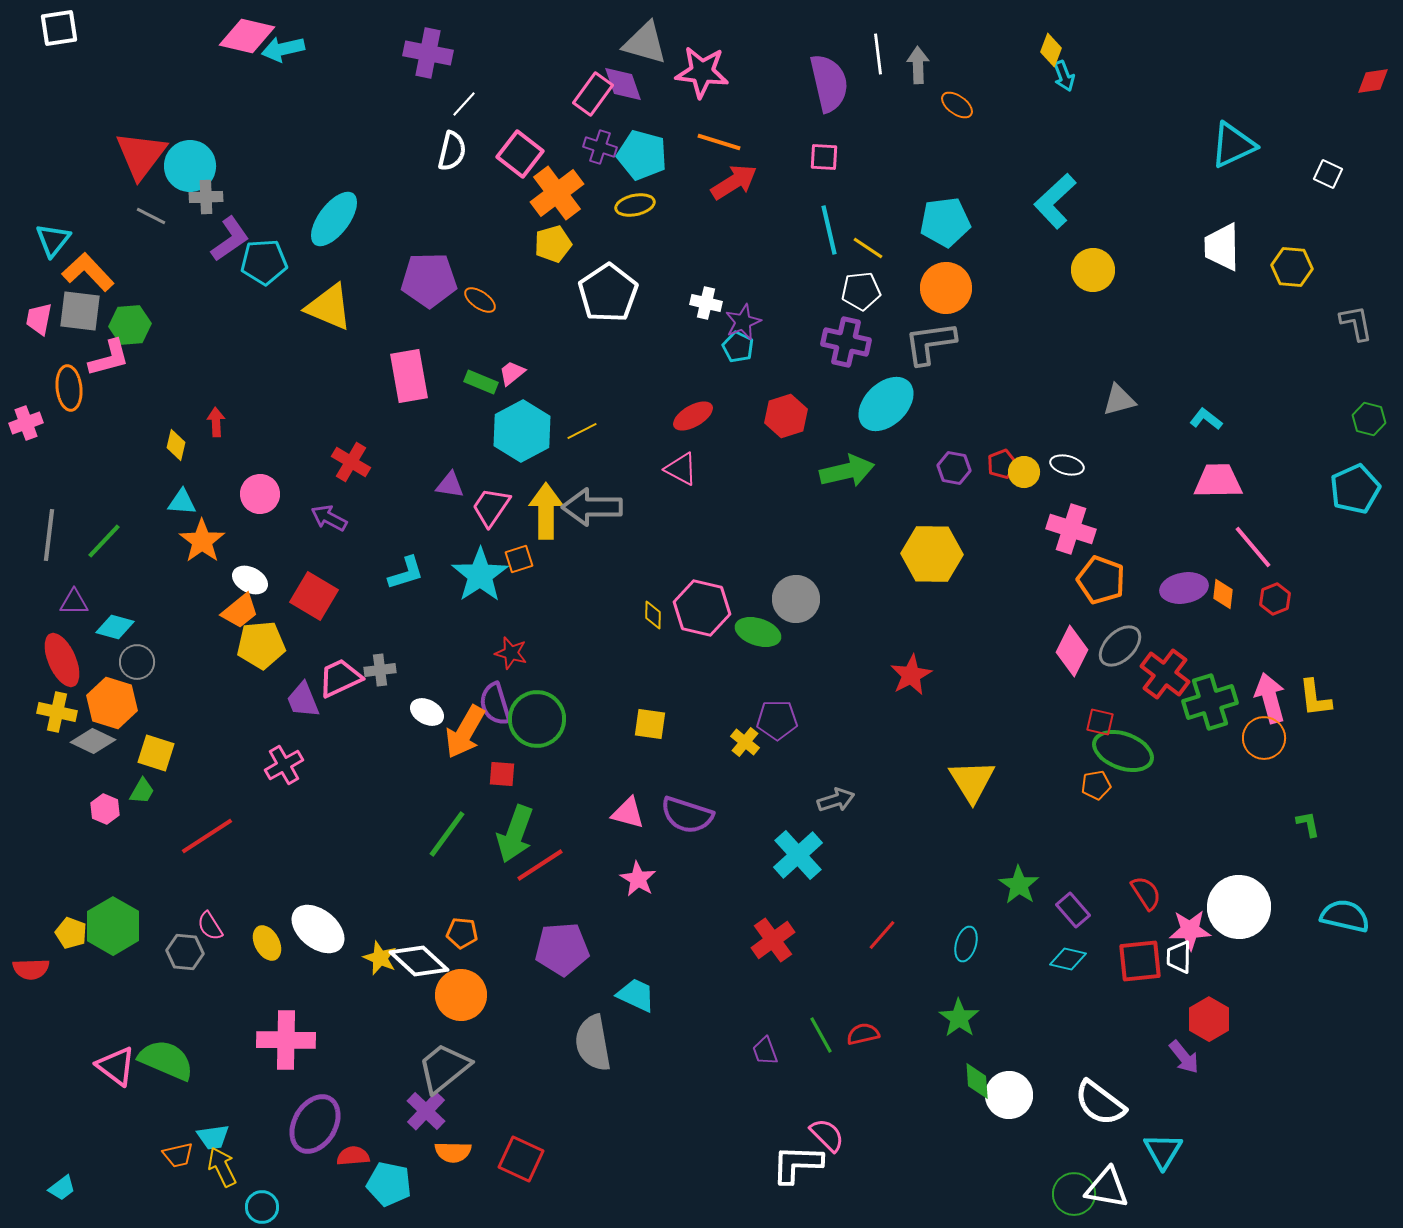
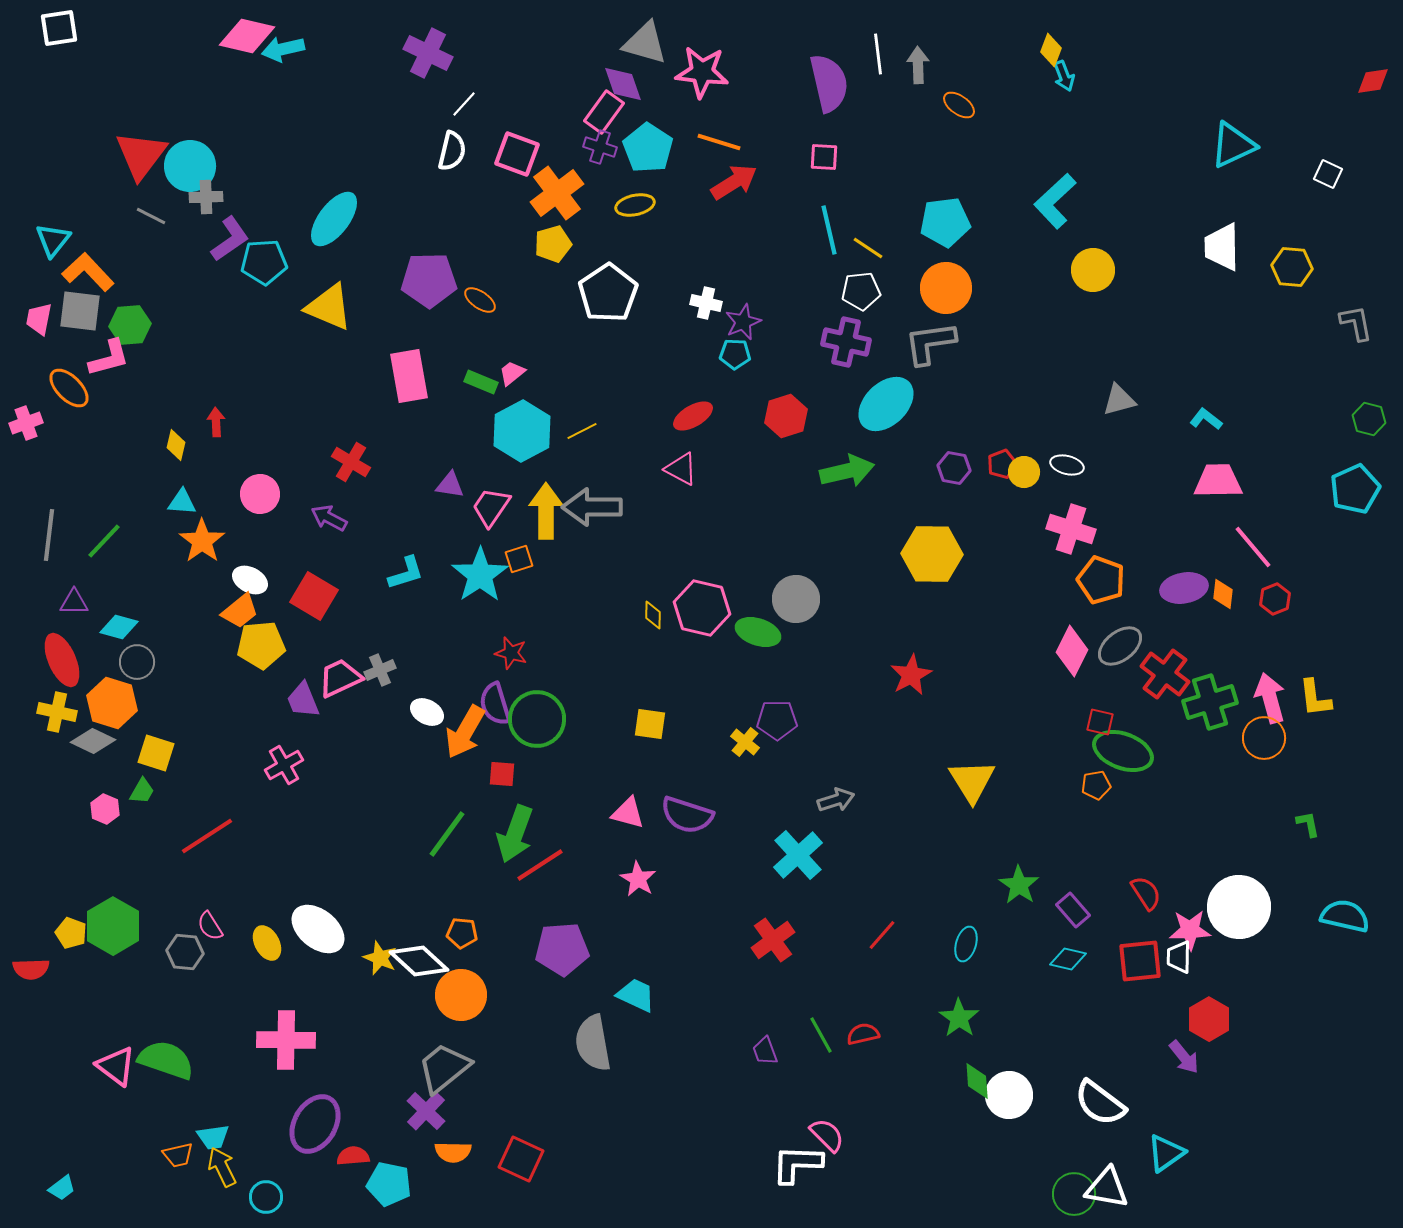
purple cross at (428, 53): rotated 15 degrees clockwise
pink rectangle at (593, 94): moved 11 px right, 18 px down
orange ellipse at (957, 105): moved 2 px right
pink square at (520, 154): moved 3 px left; rotated 18 degrees counterclockwise
cyan pentagon at (642, 155): moved 6 px right, 7 px up; rotated 18 degrees clockwise
cyan pentagon at (738, 347): moved 3 px left, 7 px down; rotated 24 degrees counterclockwise
orange ellipse at (69, 388): rotated 39 degrees counterclockwise
cyan diamond at (115, 627): moved 4 px right
gray ellipse at (1120, 646): rotated 6 degrees clockwise
gray cross at (380, 670): rotated 16 degrees counterclockwise
green semicircle at (166, 1060): rotated 4 degrees counterclockwise
cyan triangle at (1163, 1151): moved 3 px right, 2 px down; rotated 24 degrees clockwise
cyan circle at (262, 1207): moved 4 px right, 10 px up
